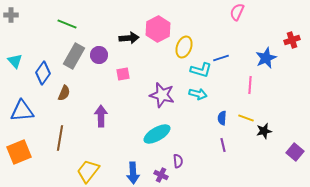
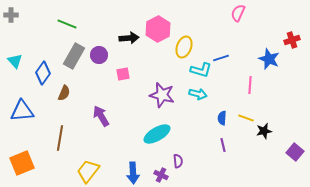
pink semicircle: moved 1 px right, 1 px down
blue star: moved 3 px right, 1 px down; rotated 25 degrees counterclockwise
purple arrow: rotated 30 degrees counterclockwise
orange square: moved 3 px right, 11 px down
